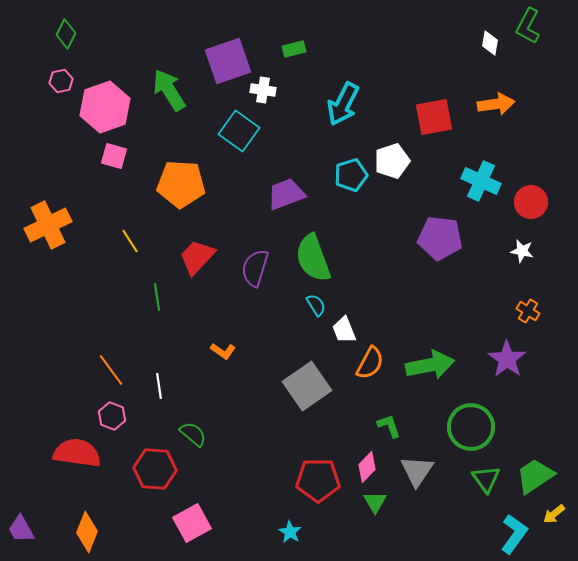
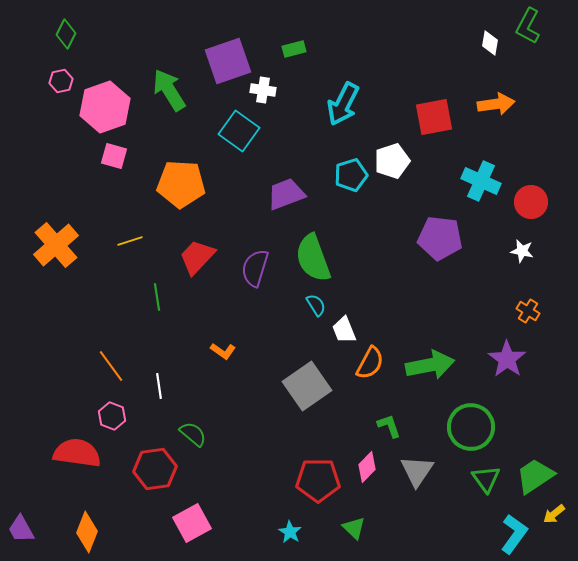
orange cross at (48, 225): moved 8 px right, 20 px down; rotated 15 degrees counterclockwise
yellow line at (130, 241): rotated 75 degrees counterclockwise
orange line at (111, 370): moved 4 px up
red hexagon at (155, 469): rotated 12 degrees counterclockwise
green triangle at (375, 502): moved 21 px left, 26 px down; rotated 15 degrees counterclockwise
